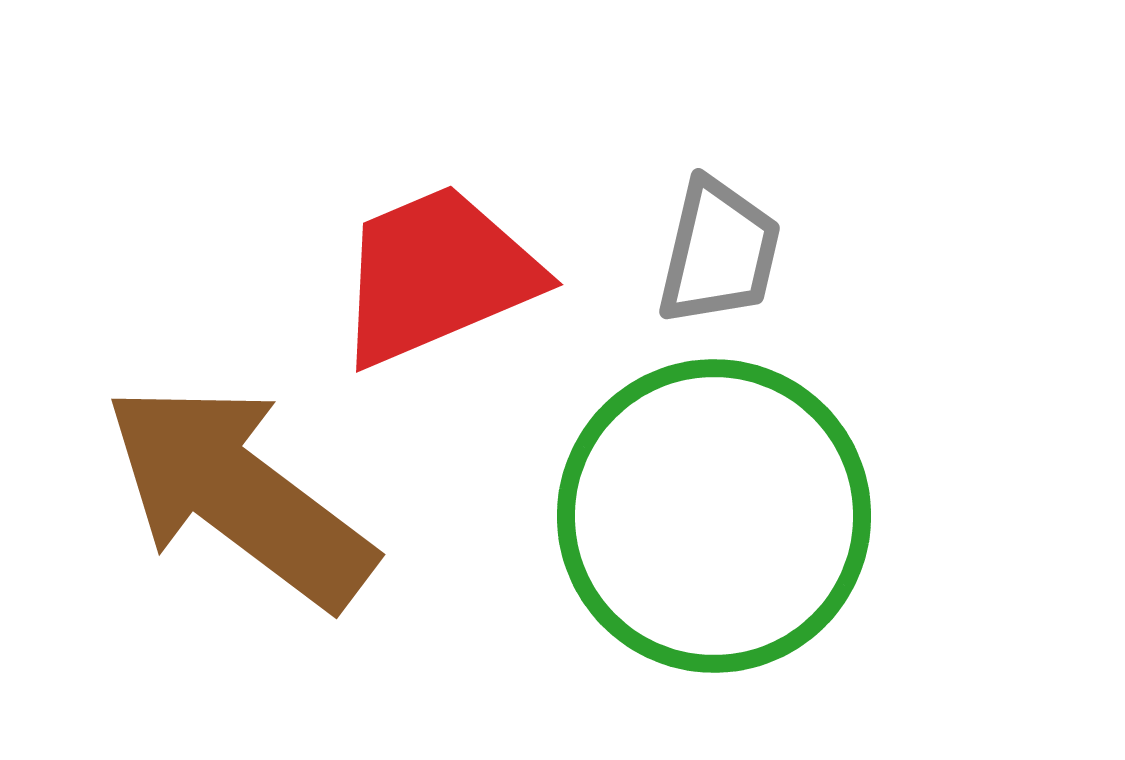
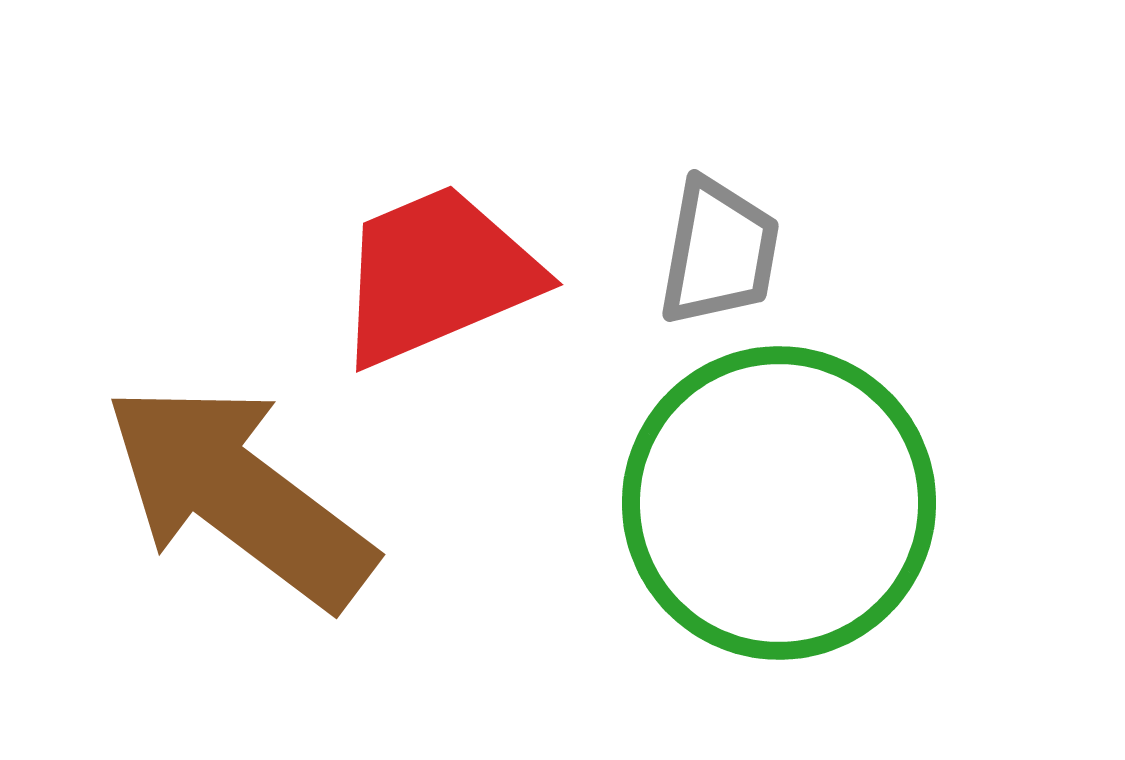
gray trapezoid: rotated 3 degrees counterclockwise
green circle: moved 65 px right, 13 px up
